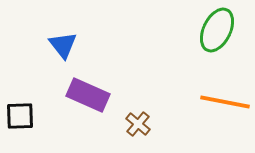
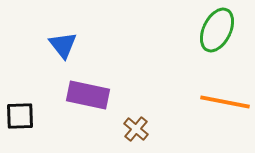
purple rectangle: rotated 12 degrees counterclockwise
brown cross: moved 2 px left, 5 px down
